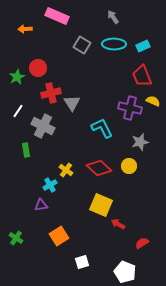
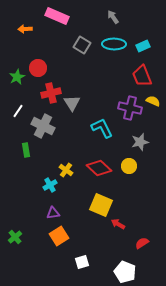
purple triangle: moved 12 px right, 8 px down
green cross: moved 1 px left, 1 px up; rotated 16 degrees clockwise
